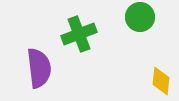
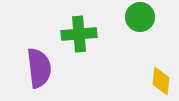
green cross: rotated 16 degrees clockwise
